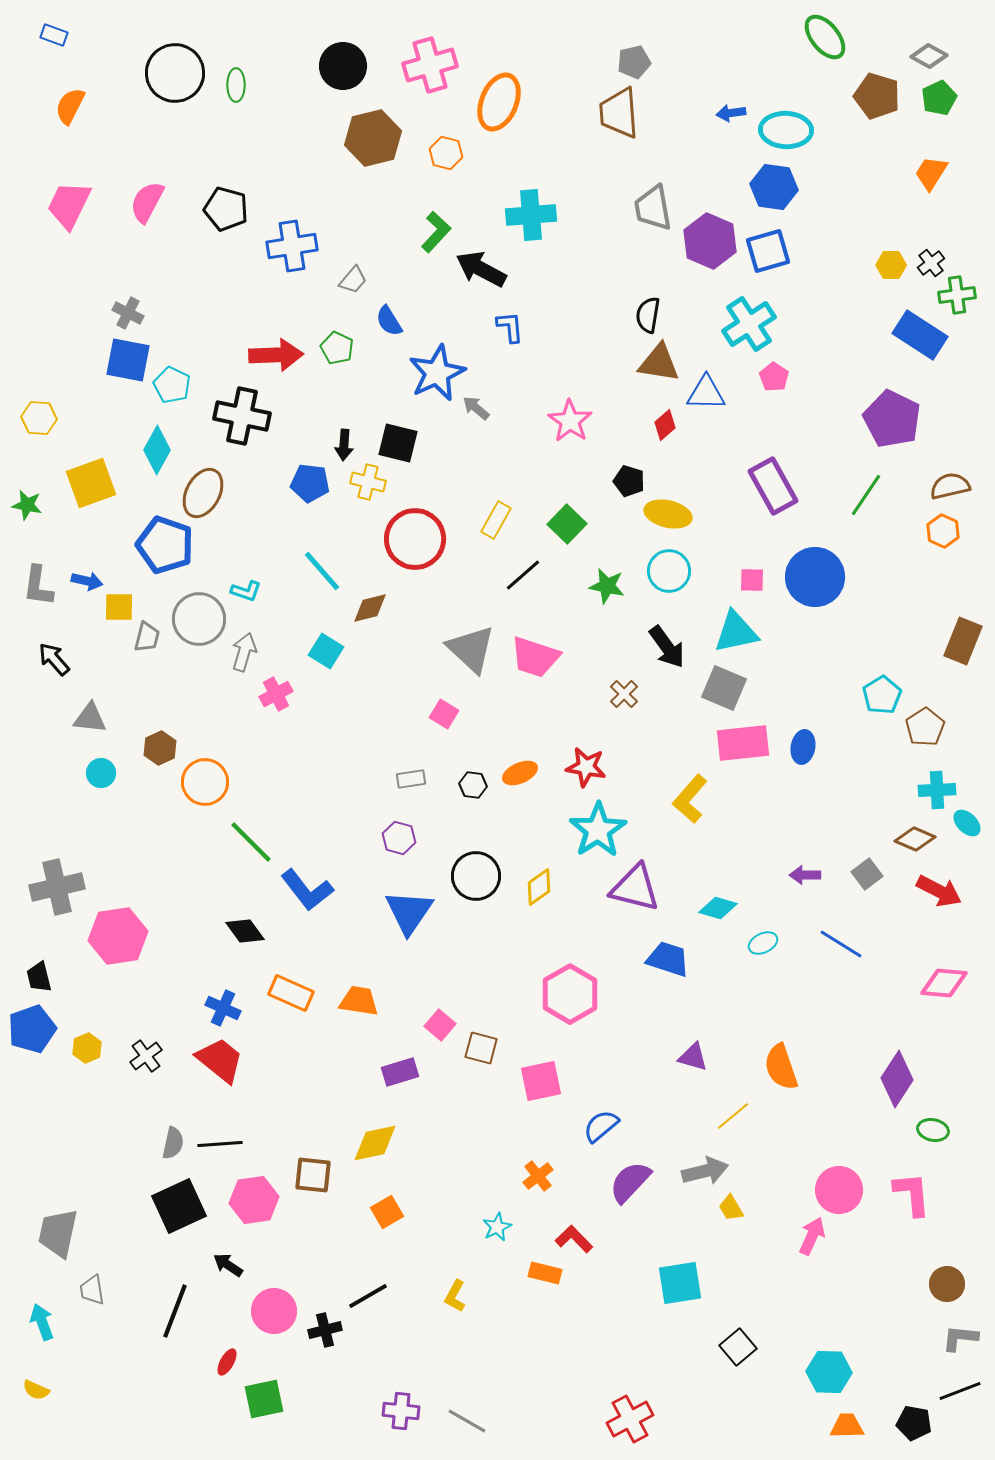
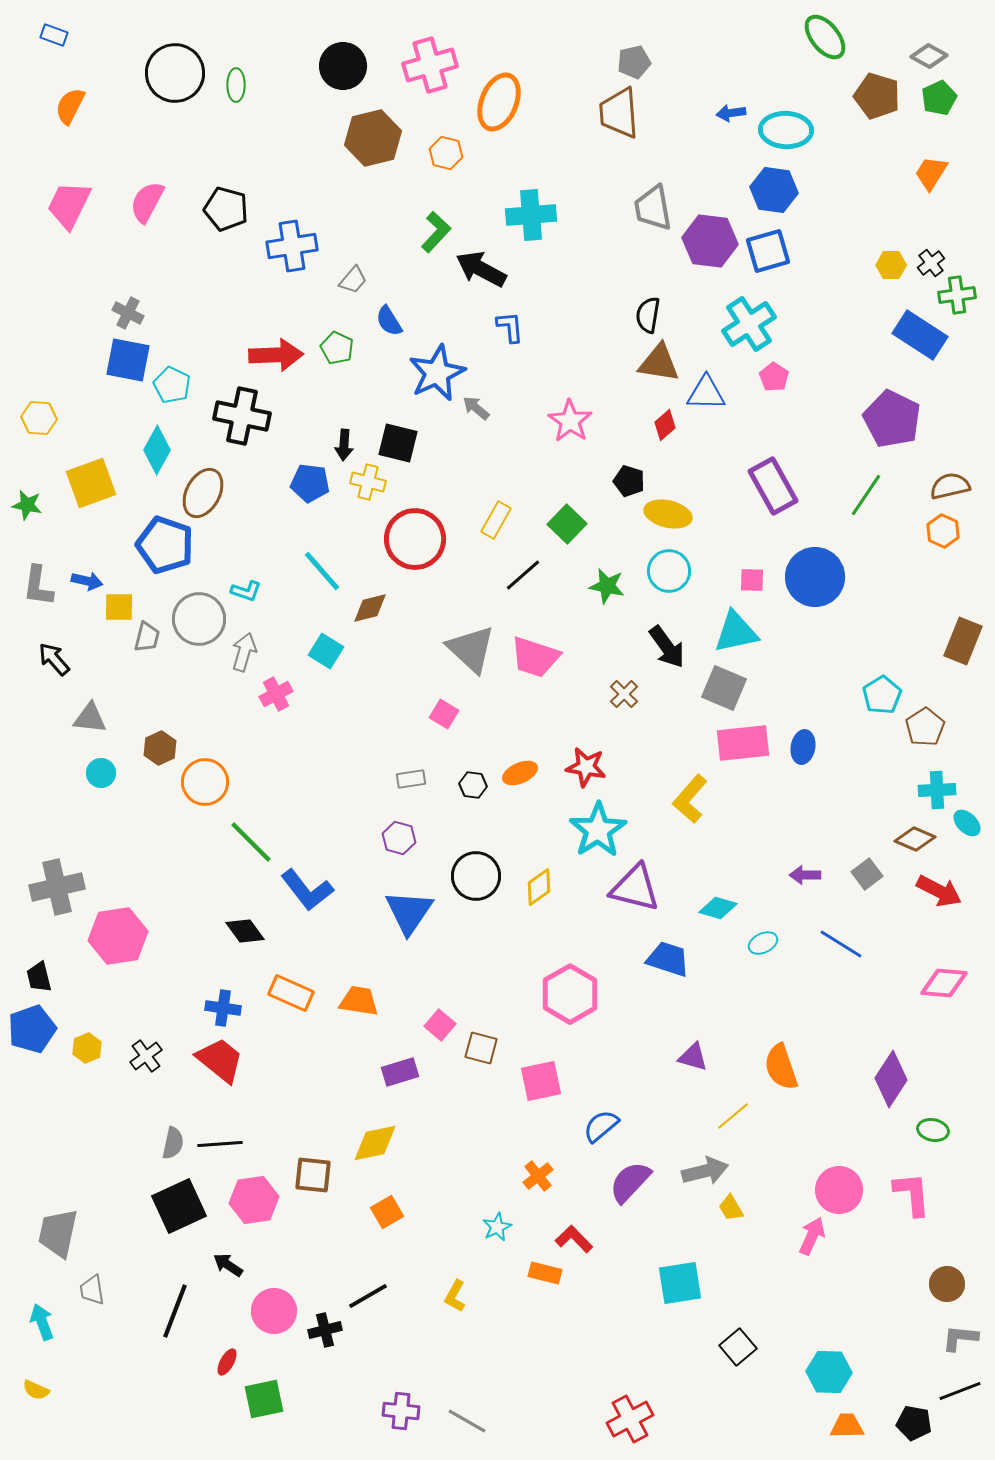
blue hexagon at (774, 187): moved 3 px down
purple hexagon at (710, 241): rotated 16 degrees counterclockwise
blue cross at (223, 1008): rotated 16 degrees counterclockwise
purple diamond at (897, 1079): moved 6 px left
